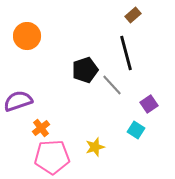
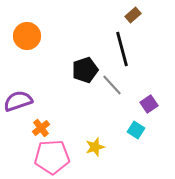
black line: moved 4 px left, 4 px up
